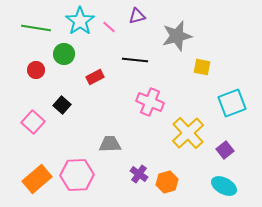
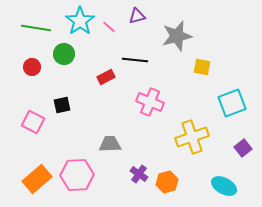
red circle: moved 4 px left, 3 px up
red rectangle: moved 11 px right
black square: rotated 36 degrees clockwise
pink square: rotated 15 degrees counterclockwise
yellow cross: moved 4 px right, 4 px down; rotated 24 degrees clockwise
purple square: moved 18 px right, 2 px up
